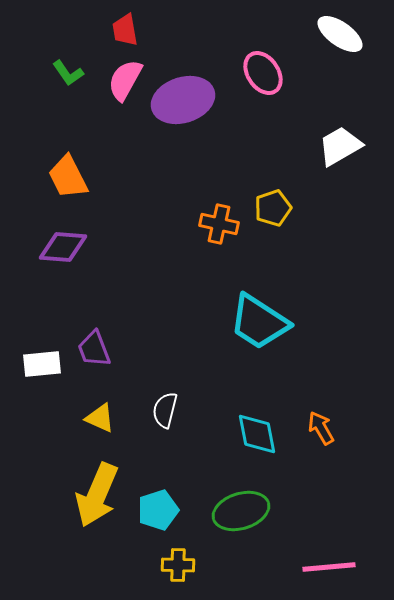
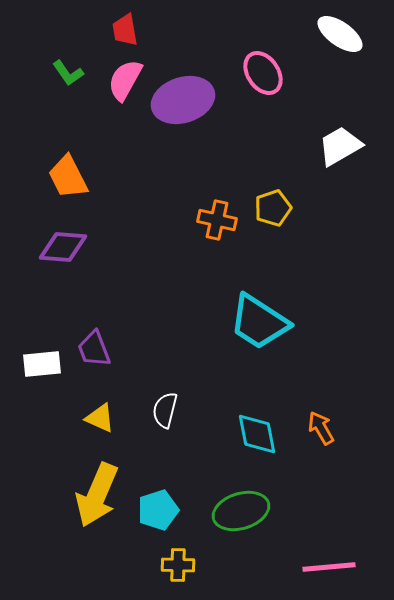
orange cross: moved 2 px left, 4 px up
